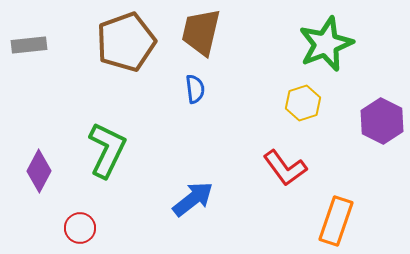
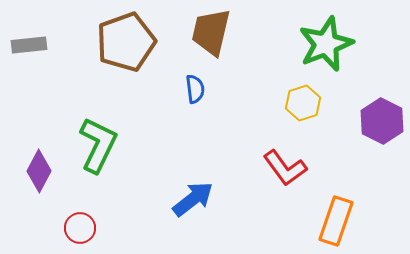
brown trapezoid: moved 10 px right
green L-shape: moved 9 px left, 5 px up
